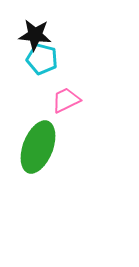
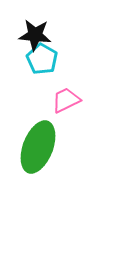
cyan pentagon: rotated 16 degrees clockwise
